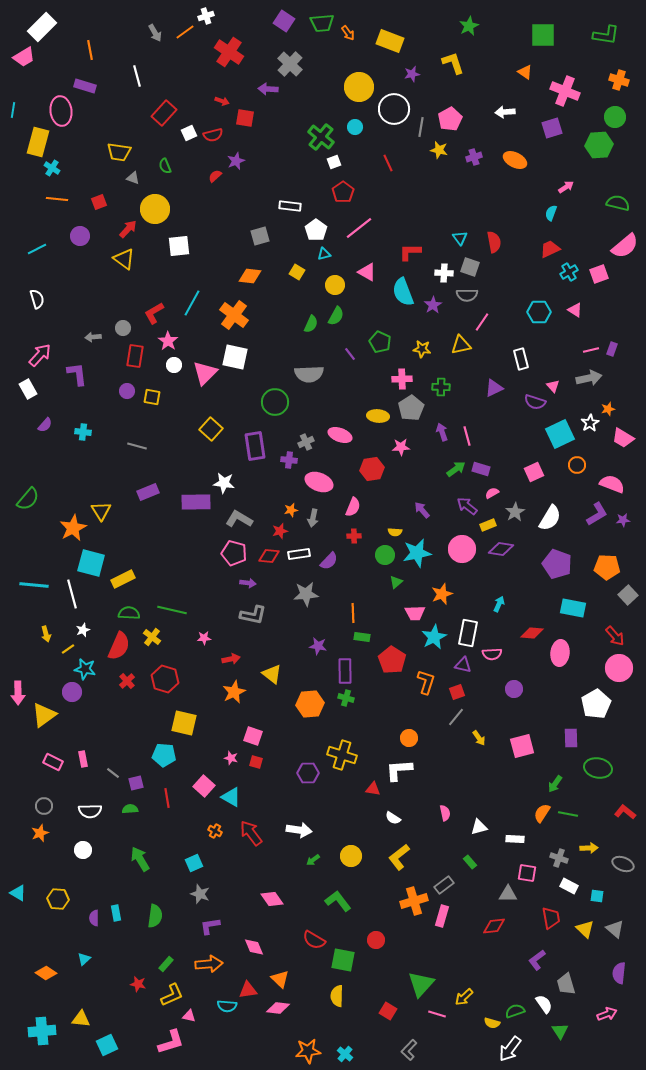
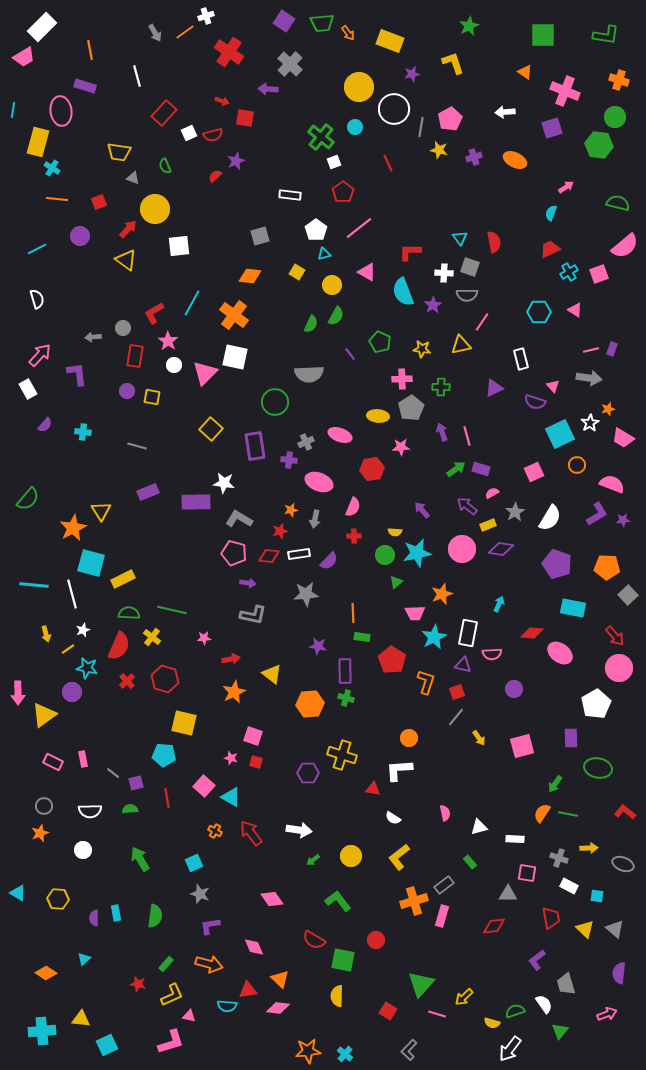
green hexagon at (599, 145): rotated 12 degrees clockwise
white rectangle at (290, 206): moved 11 px up
yellow triangle at (124, 259): moved 2 px right, 1 px down
yellow circle at (335, 285): moved 3 px left
gray arrow at (589, 378): rotated 20 degrees clockwise
gray arrow at (313, 518): moved 2 px right, 1 px down
pink ellipse at (560, 653): rotated 60 degrees counterclockwise
cyan star at (85, 669): moved 2 px right, 1 px up
orange arrow at (209, 964): rotated 20 degrees clockwise
green triangle at (560, 1031): rotated 12 degrees clockwise
